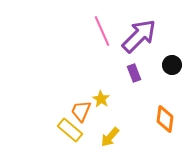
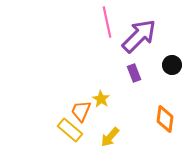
pink line: moved 5 px right, 9 px up; rotated 12 degrees clockwise
